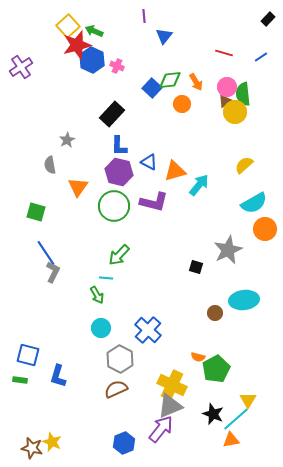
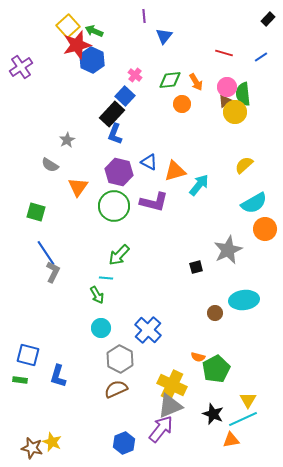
pink cross at (117, 66): moved 18 px right, 9 px down; rotated 16 degrees clockwise
blue square at (152, 88): moved 27 px left, 8 px down
blue L-shape at (119, 146): moved 4 px left, 12 px up; rotated 20 degrees clockwise
gray semicircle at (50, 165): rotated 48 degrees counterclockwise
black square at (196, 267): rotated 32 degrees counterclockwise
cyan line at (236, 419): moved 7 px right; rotated 16 degrees clockwise
